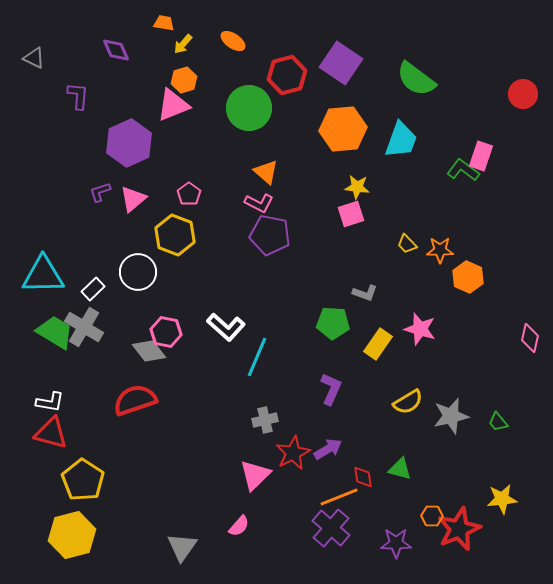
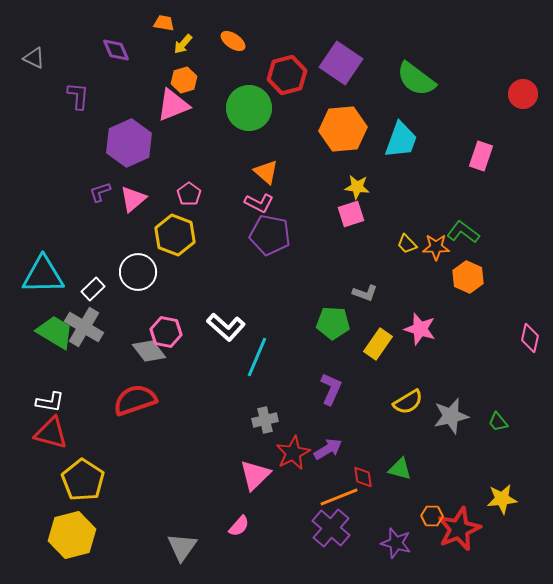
green L-shape at (463, 170): moved 62 px down
orange star at (440, 250): moved 4 px left, 3 px up
purple star at (396, 543): rotated 16 degrees clockwise
